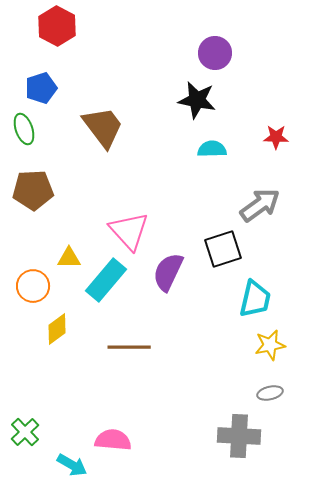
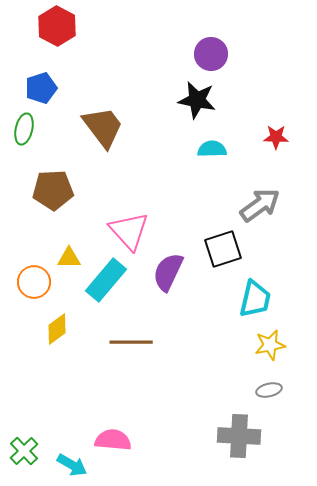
purple circle: moved 4 px left, 1 px down
green ellipse: rotated 32 degrees clockwise
brown pentagon: moved 20 px right
orange circle: moved 1 px right, 4 px up
brown line: moved 2 px right, 5 px up
gray ellipse: moved 1 px left, 3 px up
green cross: moved 1 px left, 19 px down
